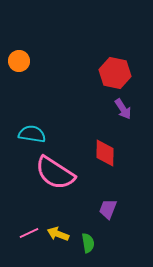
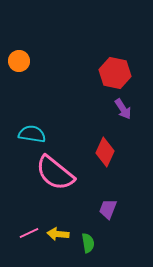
red diamond: moved 1 px up; rotated 24 degrees clockwise
pink semicircle: rotated 6 degrees clockwise
yellow arrow: rotated 15 degrees counterclockwise
